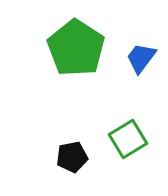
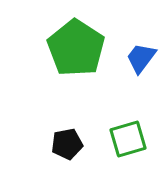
green square: rotated 15 degrees clockwise
black pentagon: moved 5 px left, 13 px up
